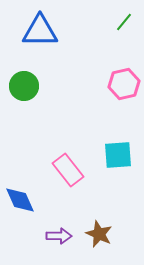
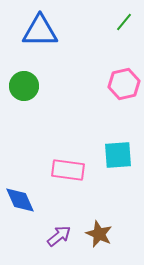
pink rectangle: rotated 44 degrees counterclockwise
purple arrow: rotated 40 degrees counterclockwise
